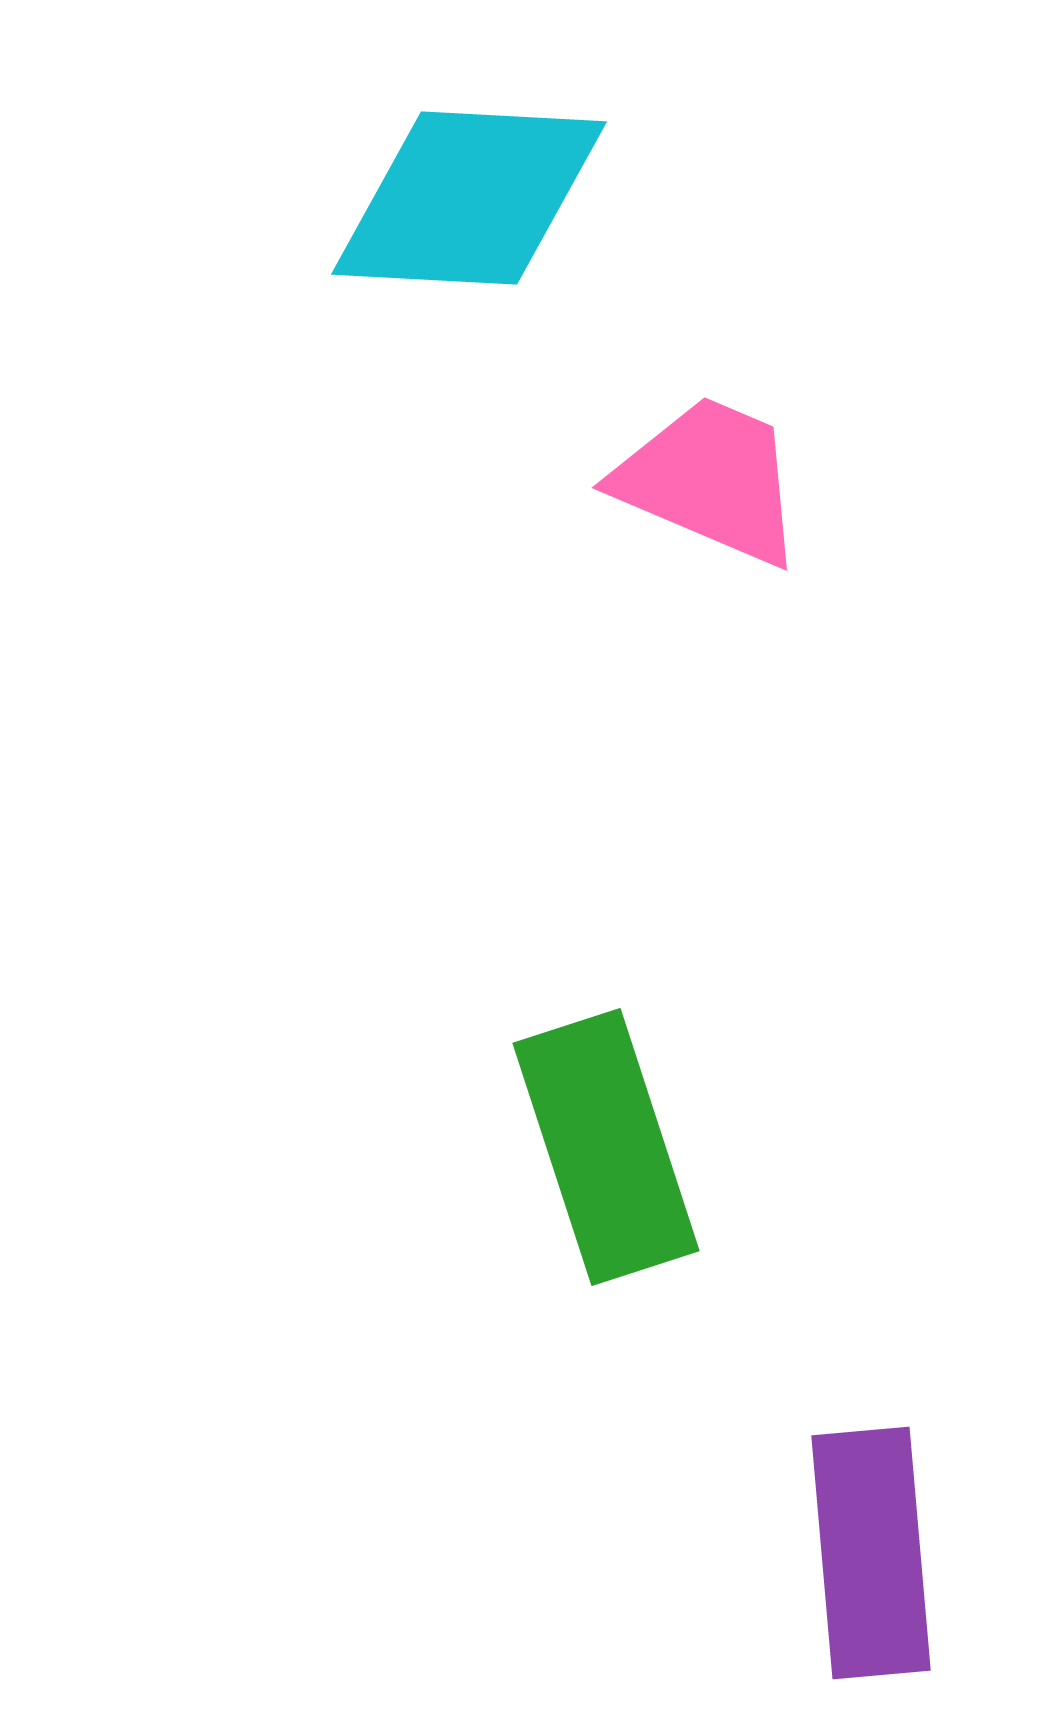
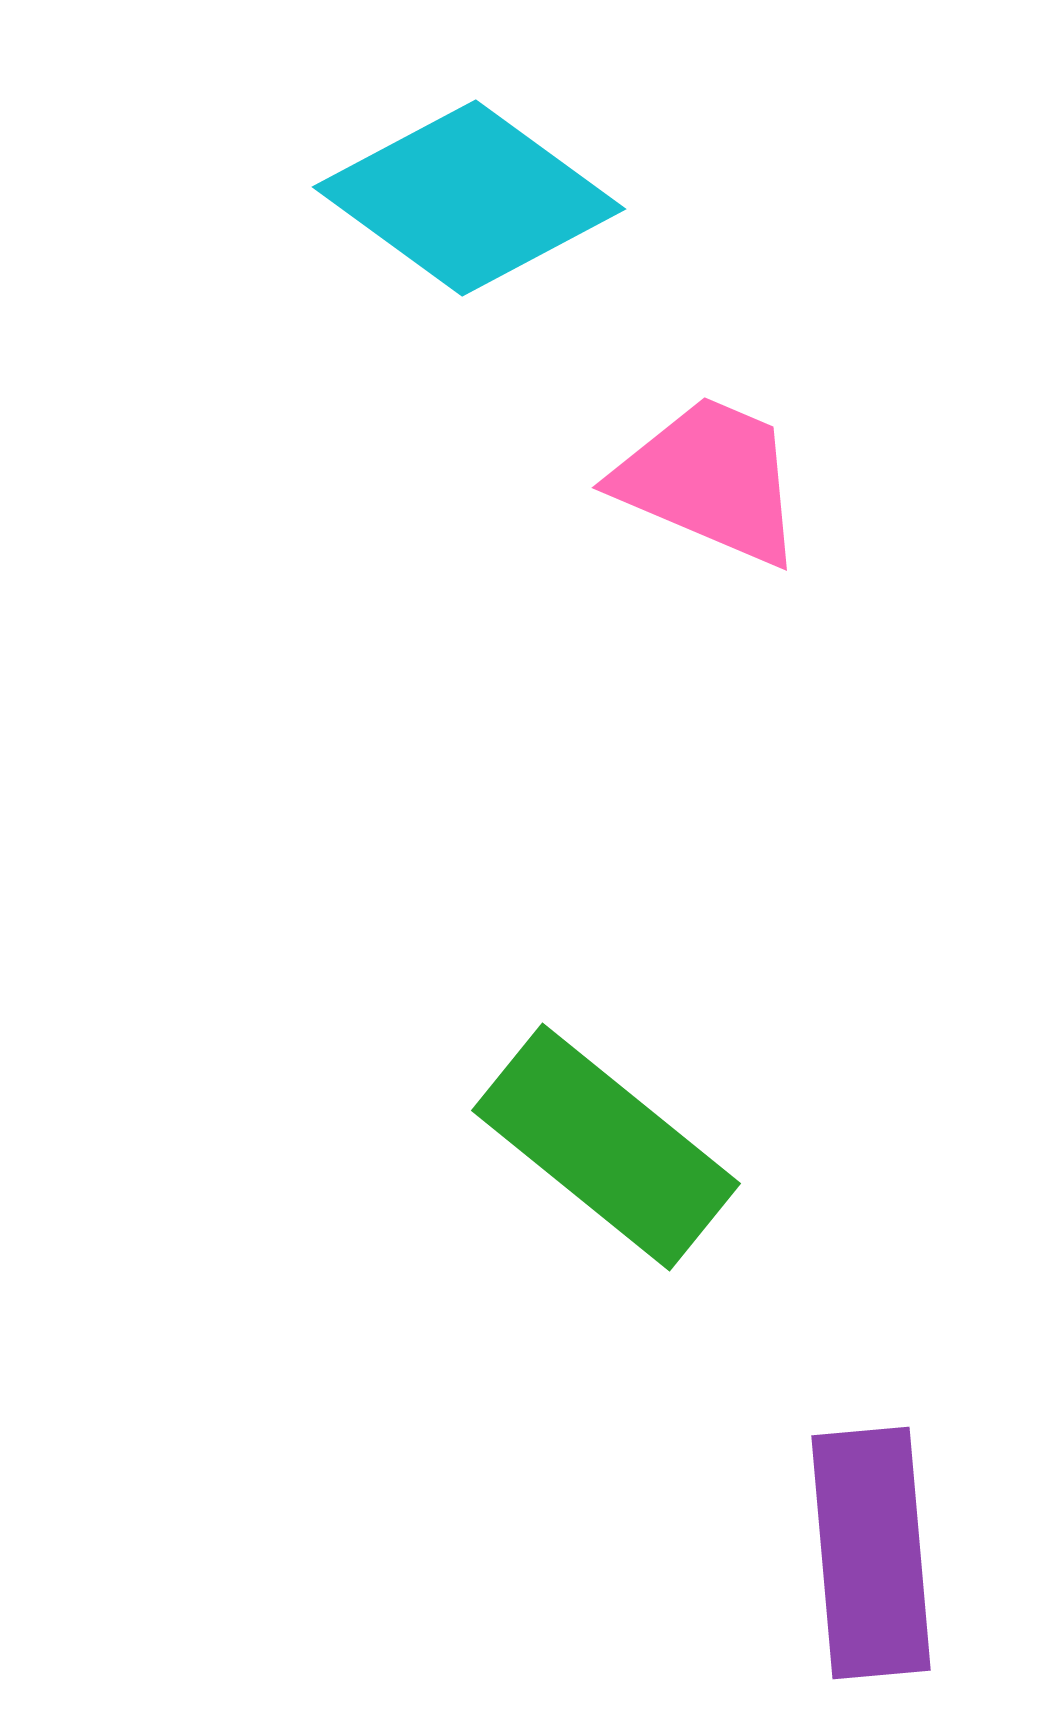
cyan diamond: rotated 33 degrees clockwise
green rectangle: rotated 33 degrees counterclockwise
